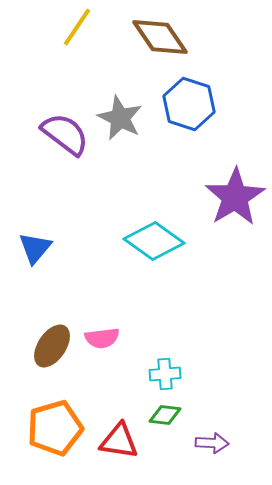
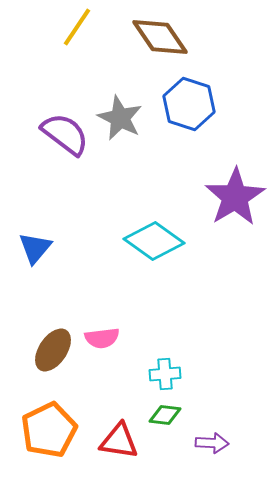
brown ellipse: moved 1 px right, 4 px down
orange pentagon: moved 6 px left, 2 px down; rotated 10 degrees counterclockwise
